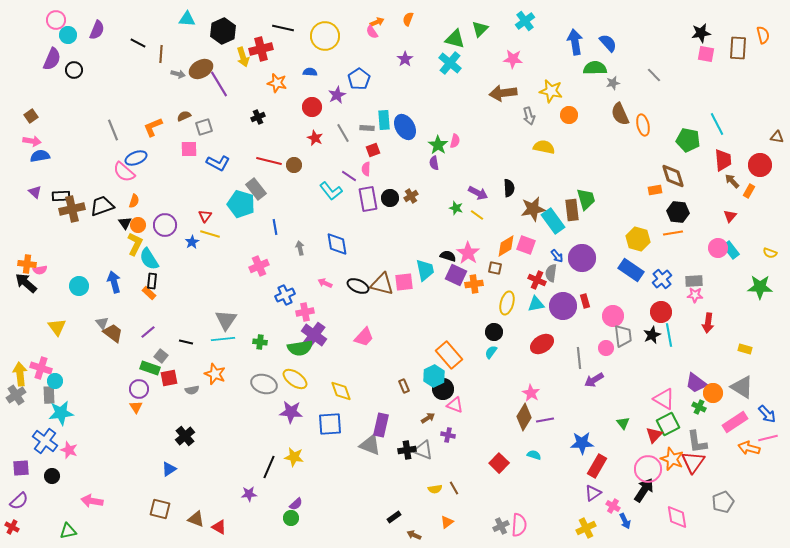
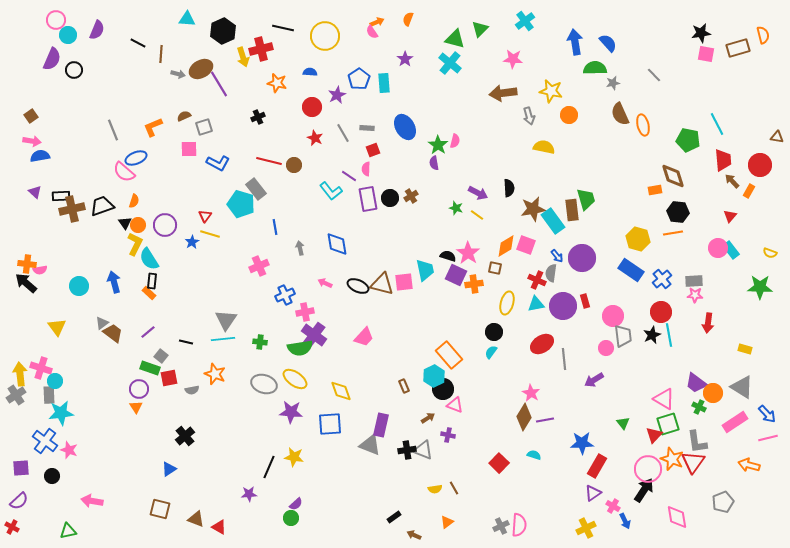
brown rectangle at (738, 48): rotated 70 degrees clockwise
cyan rectangle at (384, 120): moved 37 px up
gray triangle at (102, 323): rotated 32 degrees clockwise
gray line at (579, 358): moved 15 px left, 1 px down
green square at (668, 424): rotated 10 degrees clockwise
orange arrow at (749, 448): moved 17 px down
